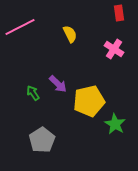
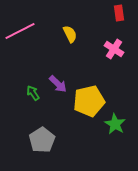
pink line: moved 4 px down
